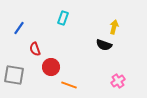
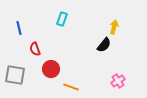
cyan rectangle: moved 1 px left, 1 px down
blue line: rotated 48 degrees counterclockwise
black semicircle: rotated 70 degrees counterclockwise
red circle: moved 2 px down
gray square: moved 1 px right
orange line: moved 2 px right, 2 px down
